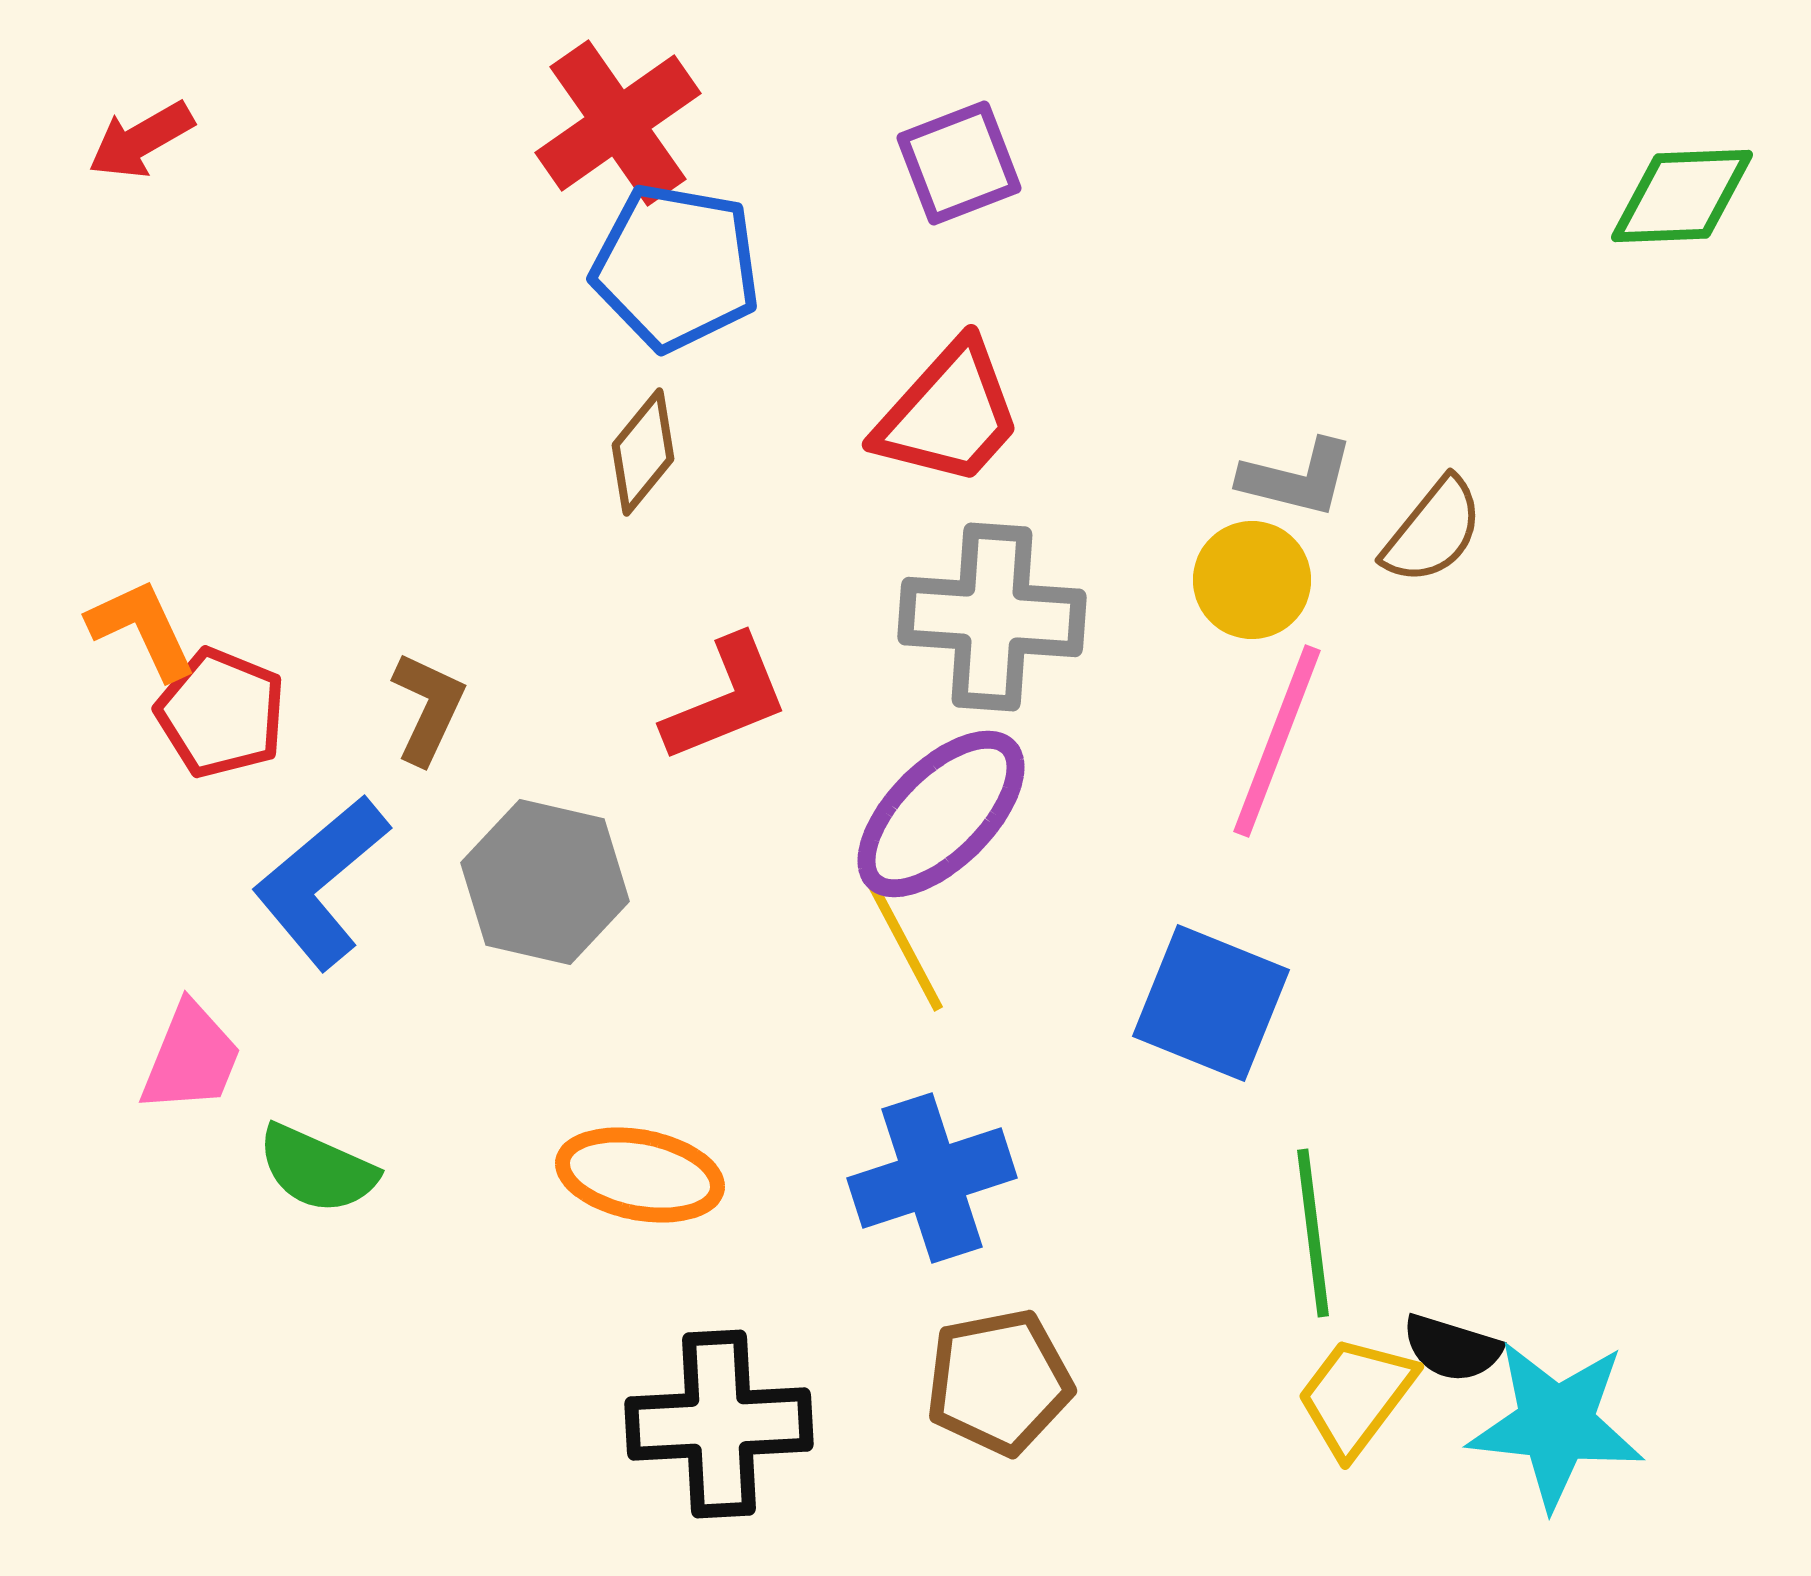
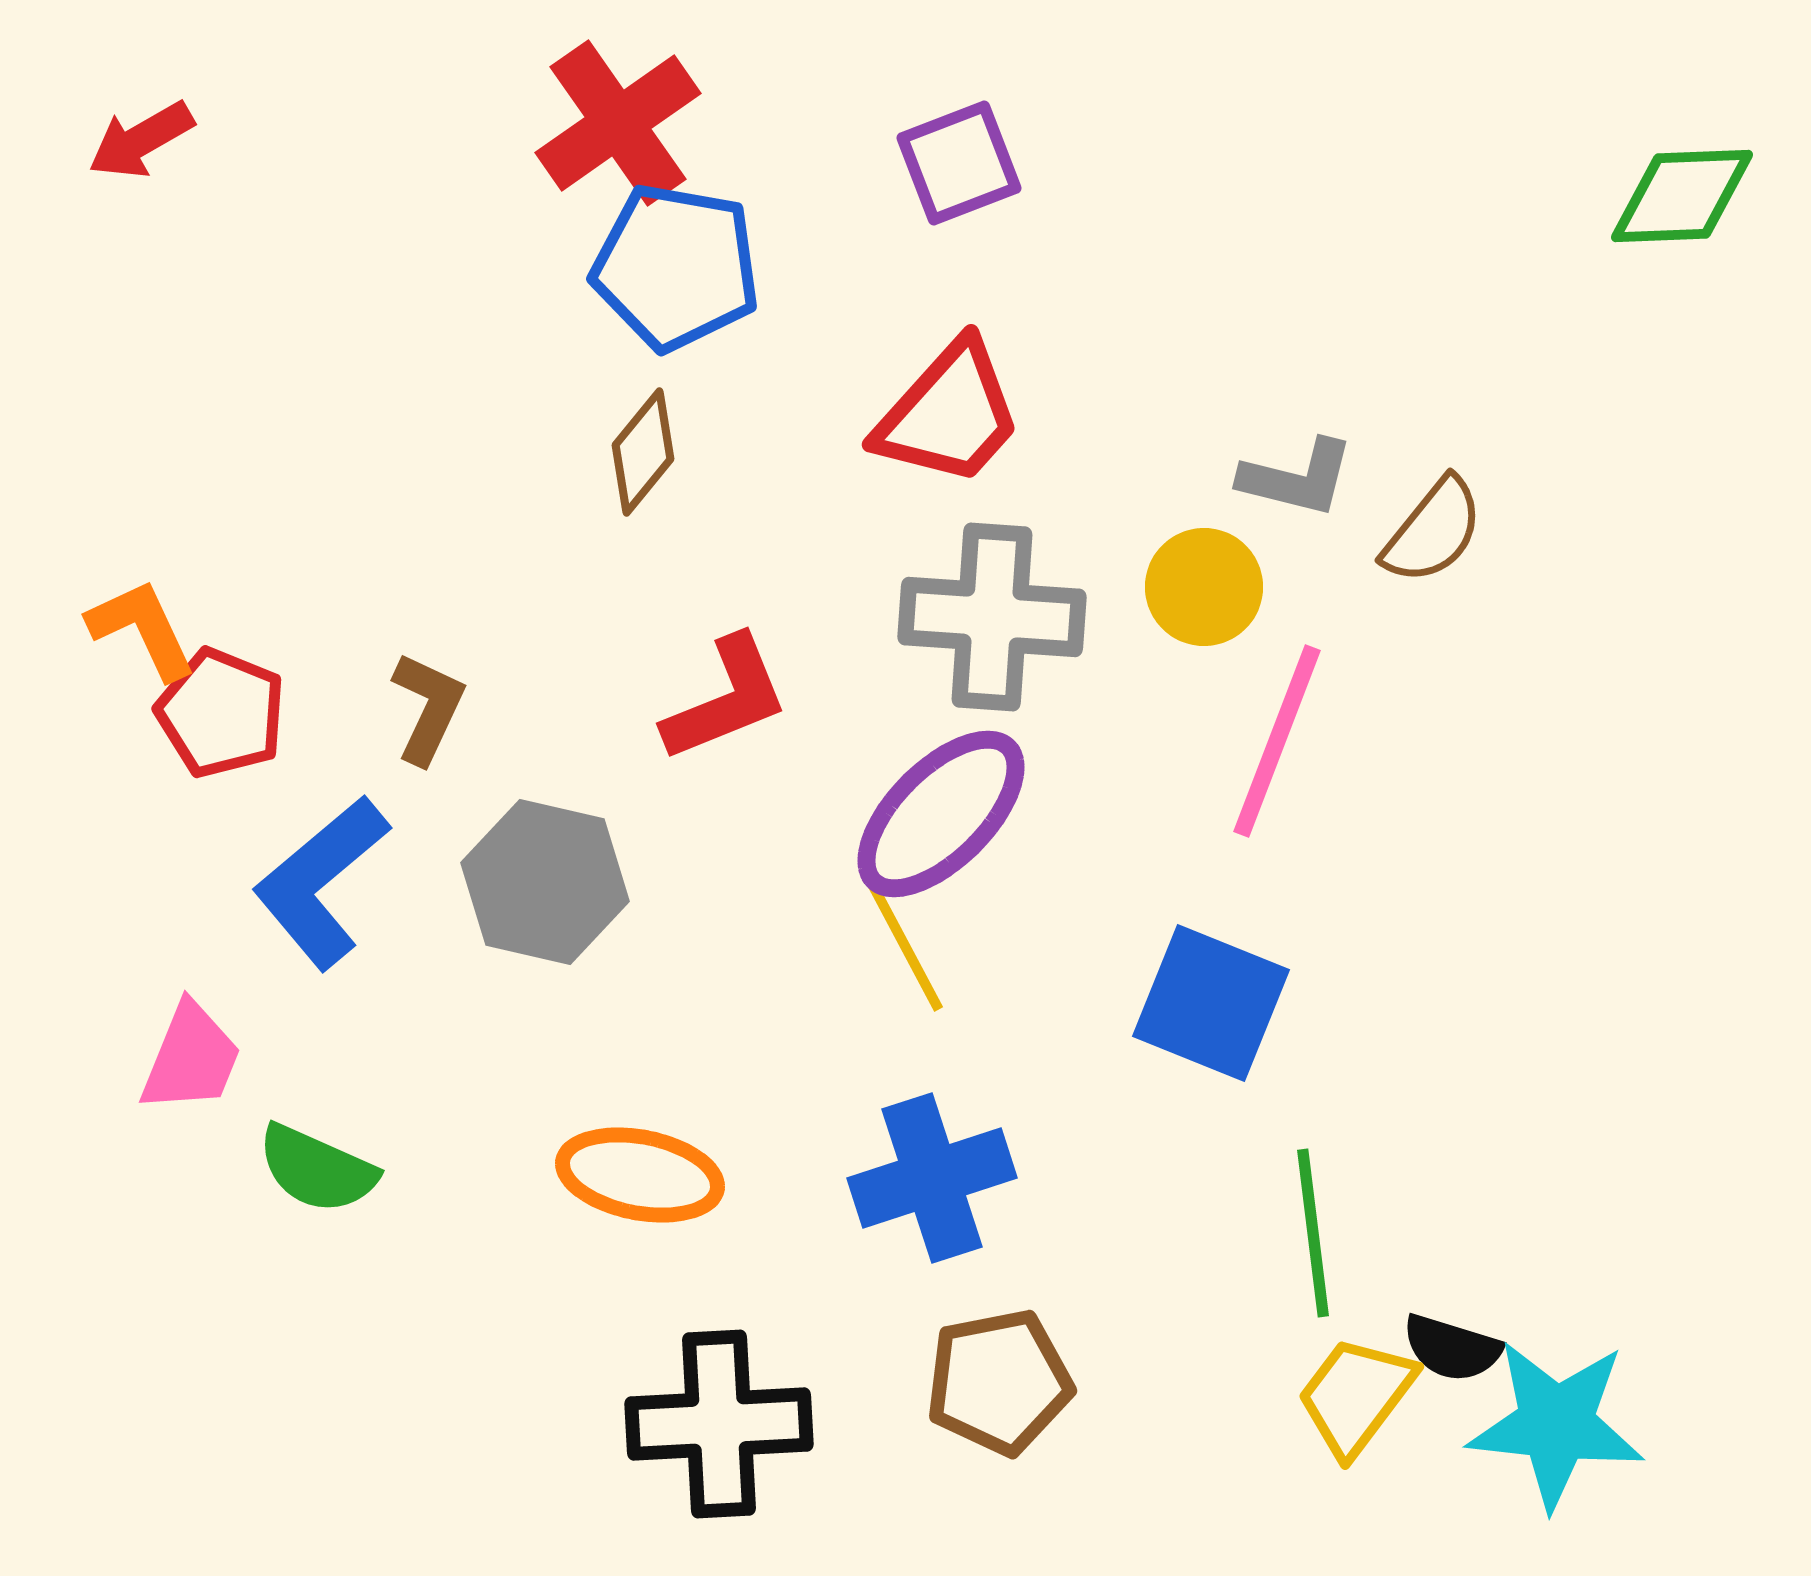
yellow circle: moved 48 px left, 7 px down
